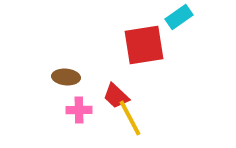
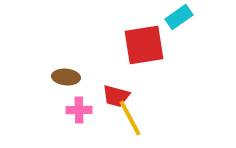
red trapezoid: rotated 28 degrees counterclockwise
